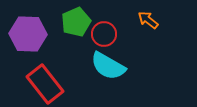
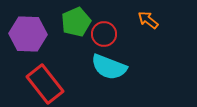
cyan semicircle: moved 1 px right, 1 px down; rotated 9 degrees counterclockwise
